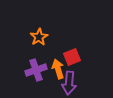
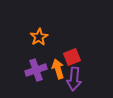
purple arrow: moved 5 px right, 4 px up
